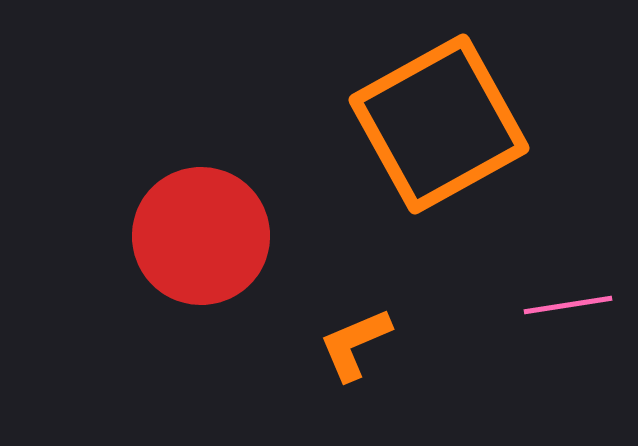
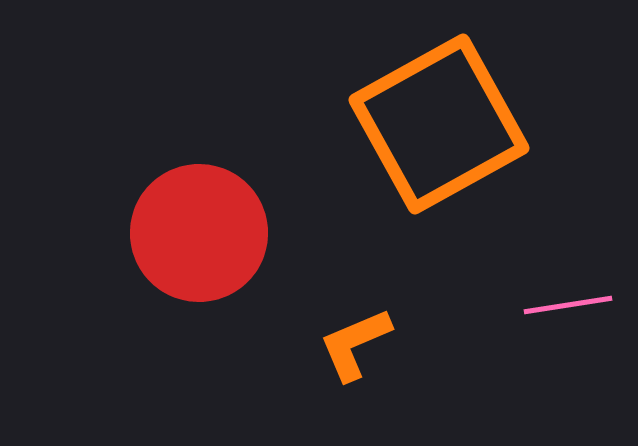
red circle: moved 2 px left, 3 px up
